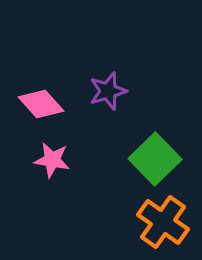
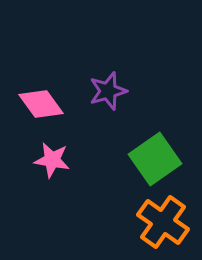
pink diamond: rotated 6 degrees clockwise
green square: rotated 9 degrees clockwise
